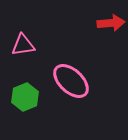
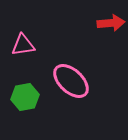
green hexagon: rotated 12 degrees clockwise
